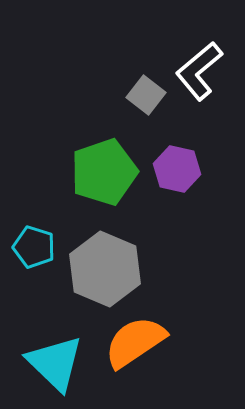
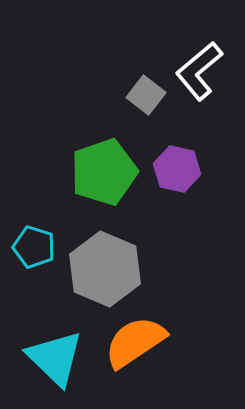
cyan triangle: moved 5 px up
